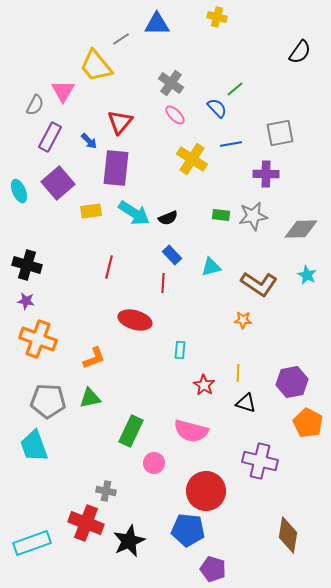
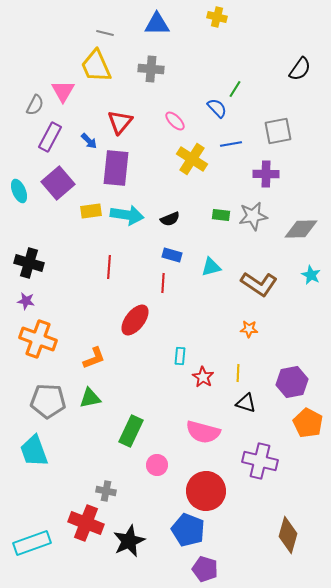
gray line at (121, 39): moved 16 px left, 6 px up; rotated 48 degrees clockwise
black semicircle at (300, 52): moved 17 px down
yellow trapezoid at (96, 66): rotated 15 degrees clockwise
gray cross at (171, 83): moved 20 px left, 14 px up; rotated 30 degrees counterclockwise
green line at (235, 89): rotated 18 degrees counterclockwise
pink ellipse at (175, 115): moved 6 px down
gray square at (280, 133): moved 2 px left, 2 px up
cyan arrow at (134, 213): moved 7 px left, 2 px down; rotated 24 degrees counterclockwise
black semicircle at (168, 218): moved 2 px right, 1 px down
blue rectangle at (172, 255): rotated 30 degrees counterclockwise
black cross at (27, 265): moved 2 px right, 2 px up
red line at (109, 267): rotated 10 degrees counterclockwise
cyan star at (307, 275): moved 4 px right
red ellipse at (135, 320): rotated 68 degrees counterclockwise
orange star at (243, 320): moved 6 px right, 9 px down
cyan rectangle at (180, 350): moved 6 px down
red star at (204, 385): moved 1 px left, 8 px up
pink semicircle at (191, 431): moved 12 px right, 1 px down
cyan trapezoid at (34, 446): moved 5 px down
pink circle at (154, 463): moved 3 px right, 2 px down
blue pentagon at (188, 530): rotated 16 degrees clockwise
brown diamond at (288, 535): rotated 6 degrees clockwise
purple pentagon at (213, 569): moved 8 px left
